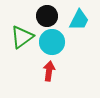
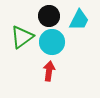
black circle: moved 2 px right
